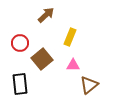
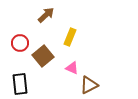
brown square: moved 1 px right, 3 px up
pink triangle: moved 1 px left, 3 px down; rotated 24 degrees clockwise
brown triangle: rotated 12 degrees clockwise
